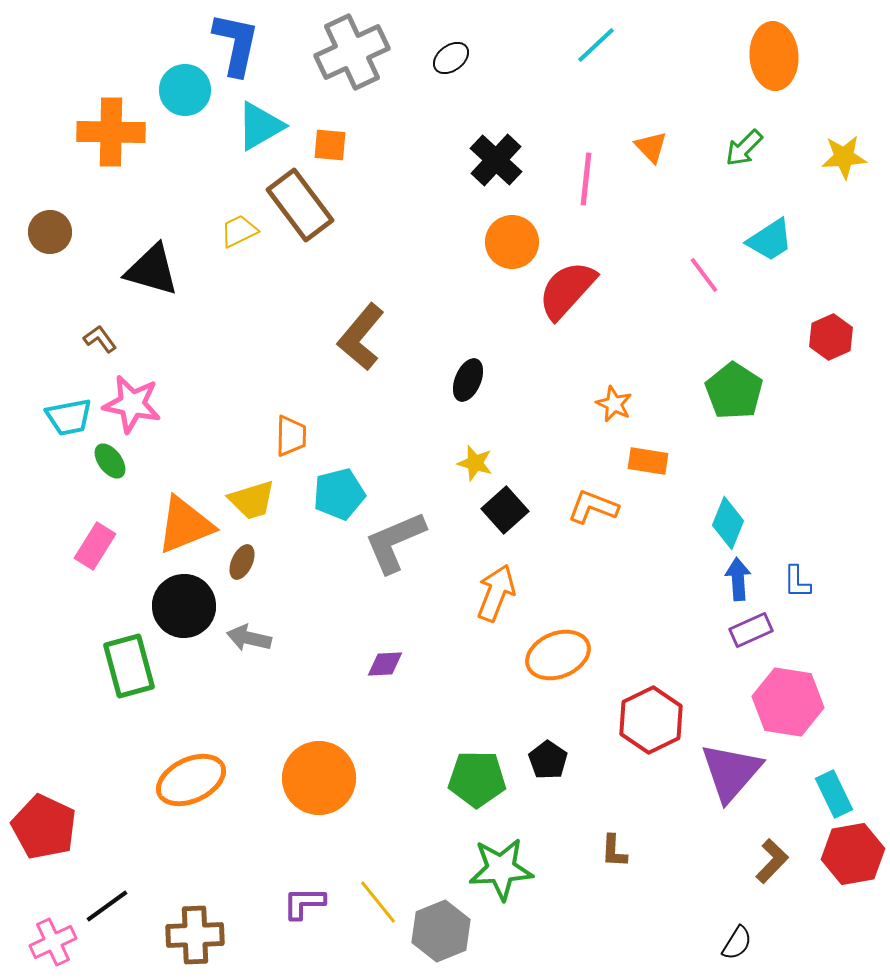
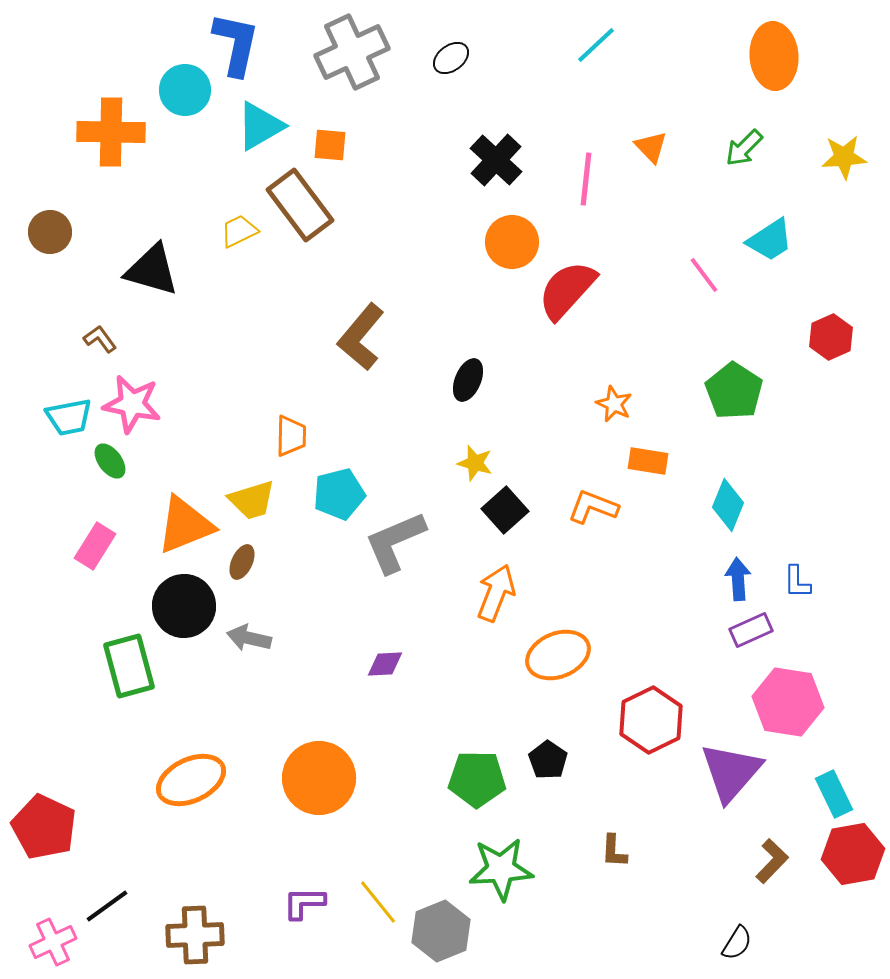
cyan diamond at (728, 523): moved 18 px up
